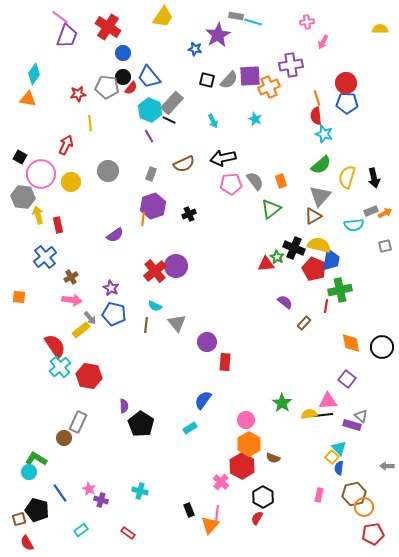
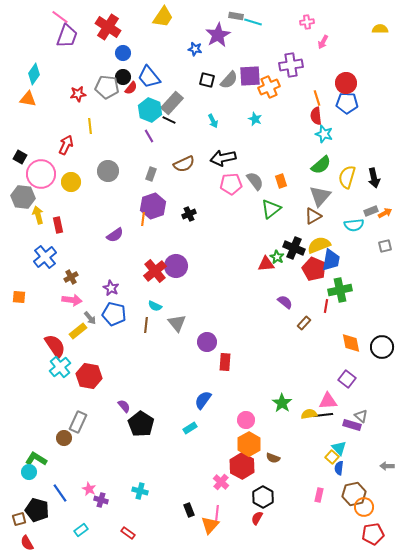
yellow line at (90, 123): moved 3 px down
yellow semicircle at (319, 245): rotated 35 degrees counterclockwise
yellow rectangle at (81, 330): moved 3 px left, 1 px down
purple semicircle at (124, 406): rotated 40 degrees counterclockwise
